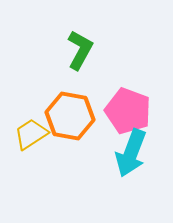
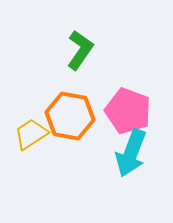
green L-shape: rotated 6 degrees clockwise
